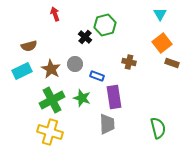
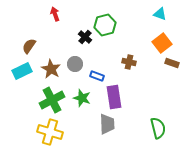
cyan triangle: rotated 40 degrees counterclockwise
brown semicircle: rotated 140 degrees clockwise
